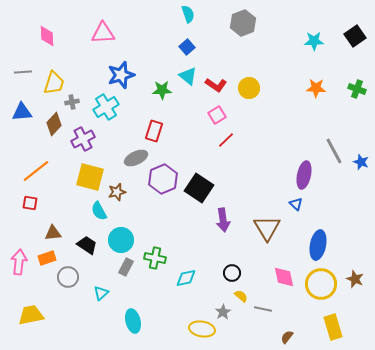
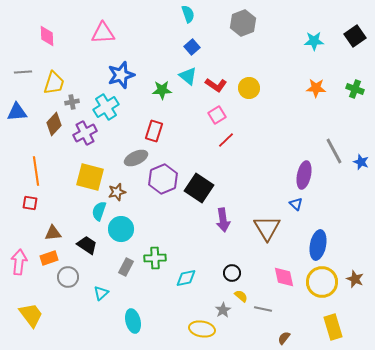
blue square at (187, 47): moved 5 px right
green cross at (357, 89): moved 2 px left
blue triangle at (22, 112): moved 5 px left
purple cross at (83, 139): moved 2 px right, 6 px up
orange line at (36, 171): rotated 60 degrees counterclockwise
cyan semicircle at (99, 211): rotated 48 degrees clockwise
cyan circle at (121, 240): moved 11 px up
orange rectangle at (47, 258): moved 2 px right
green cross at (155, 258): rotated 15 degrees counterclockwise
yellow circle at (321, 284): moved 1 px right, 2 px up
gray star at (223, 312): moved 2 px up
yellow trapezoid at (31, 315): rotated 64 degrees clockwise
brown semicircle at (287, 337): moved 3 px left, 1 px down
